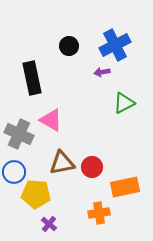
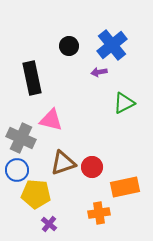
blue cross: moved 3 px left; rotated 12 degrees counterclockwise
purple arrow: moved 3 px left
pink triangle: rotated 15 degrees counterclockwise
gray cross: moved 2 px right, 4 px down
brown triangle: moved 1 px right; rotated 8 degrees counterclockwise
blue circle: moved 3 px right, 2 px up
